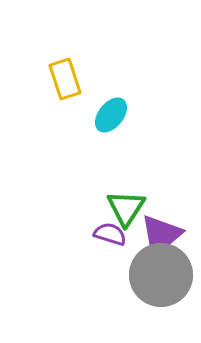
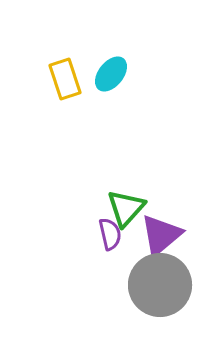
cyan ellipse: moved 41 px up
green triangle: rotated 9 degrees clockwise
purple semicircle: rotated 60 degrees clockwise
gray circle: moved 1 px left, 10 px down
